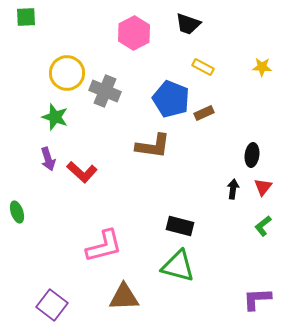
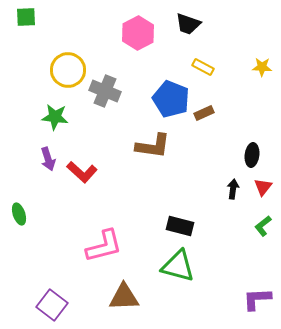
pink hexagon: moved 4 px right
yellow circle: moved 1 px right, 3 px up
green star: rotated 12 degrees counterclockwise
green ellipse: moved 2 px right, 2 px down
